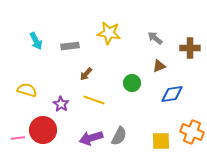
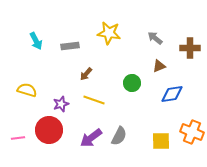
purple star: rotated 21 degrees clockwise
red circle: moved 6 px right
purple arrow: rotated 20 degrees counterclockwise
